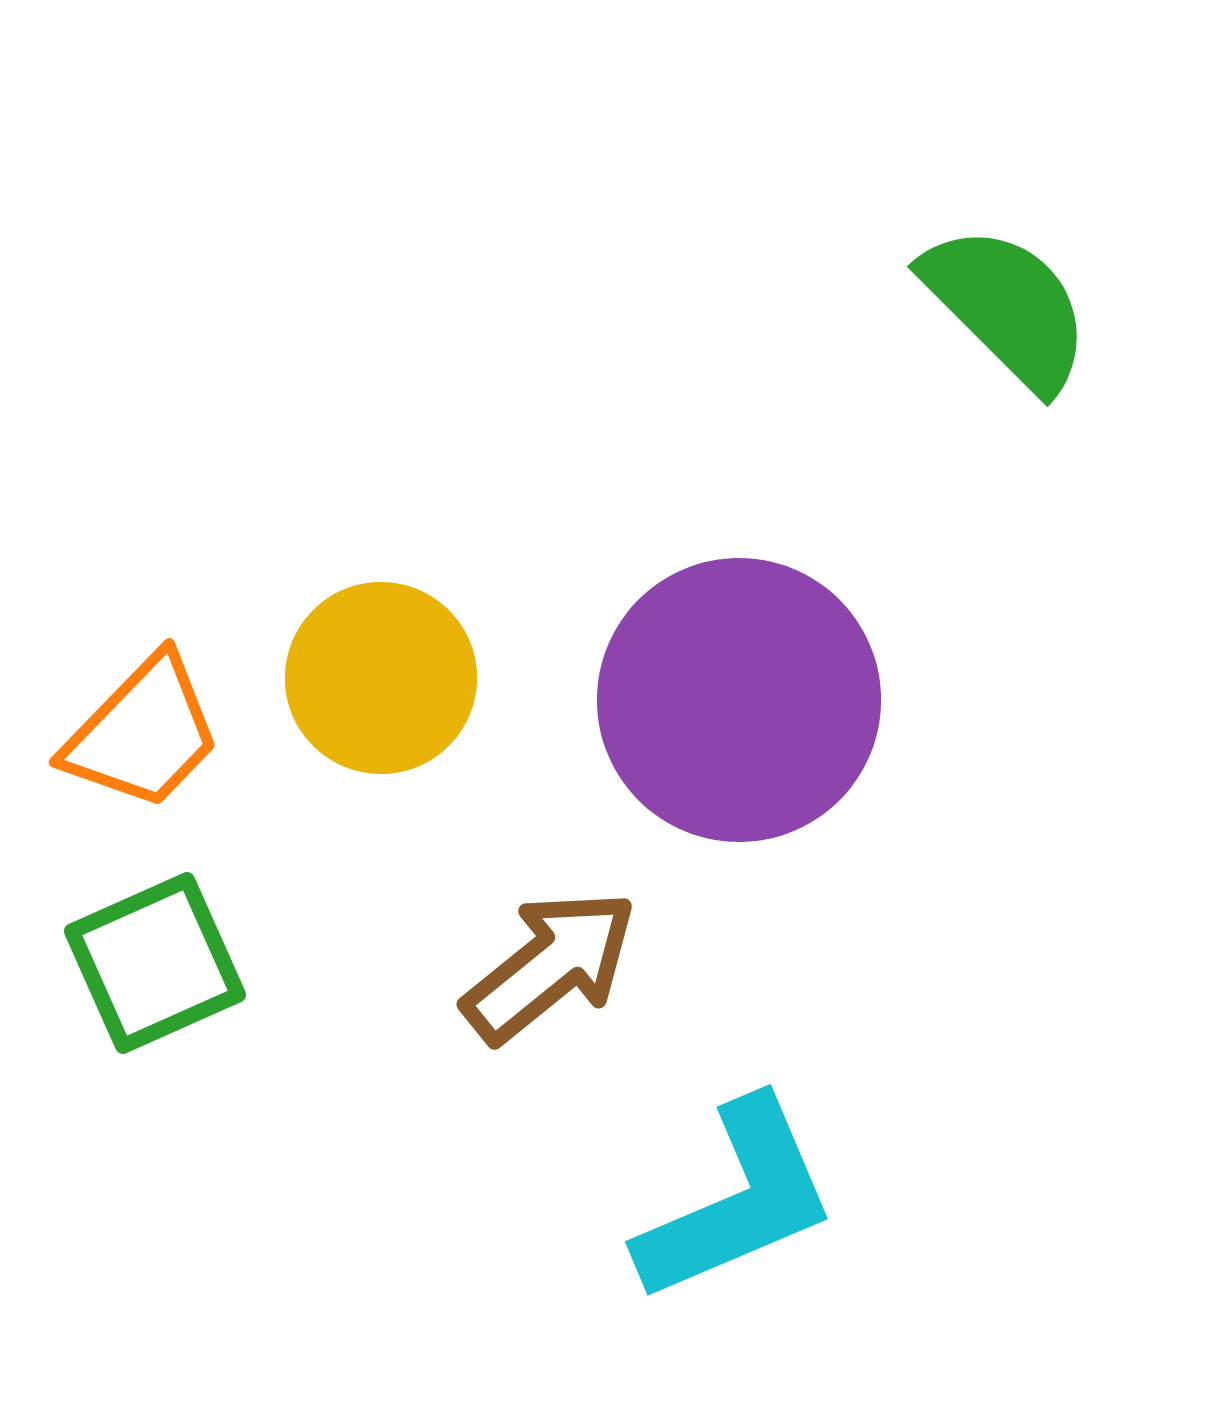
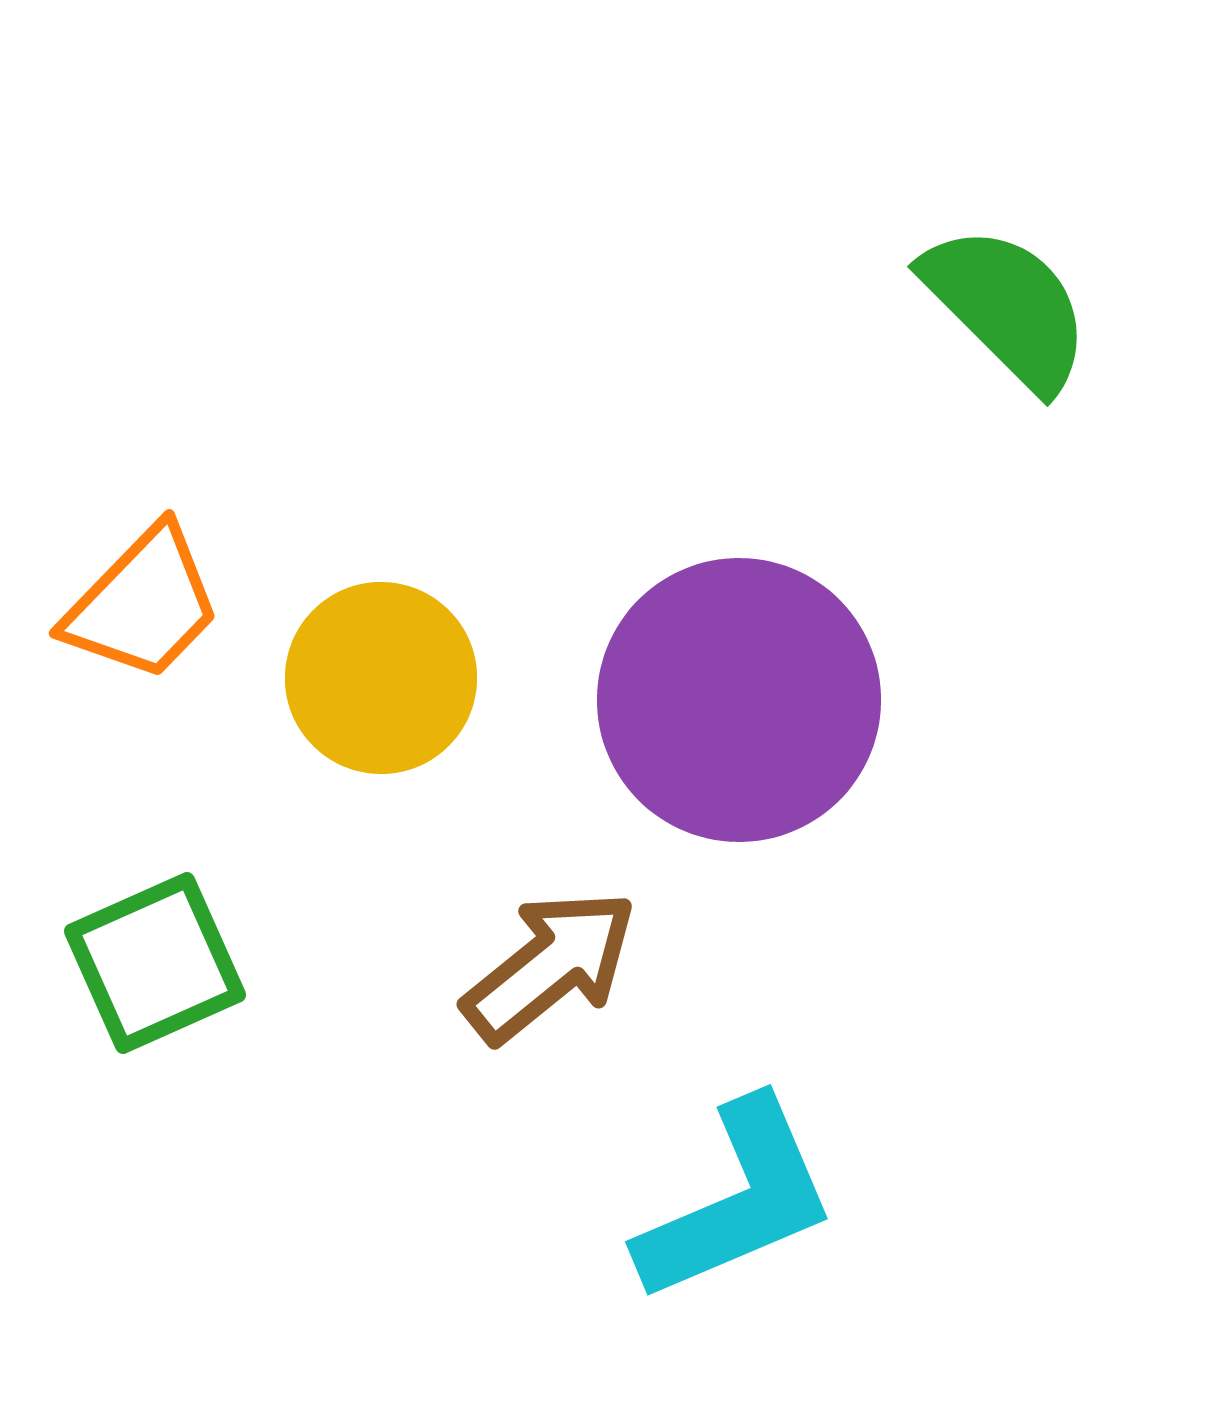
orange trapezoid: moved 129 px up
